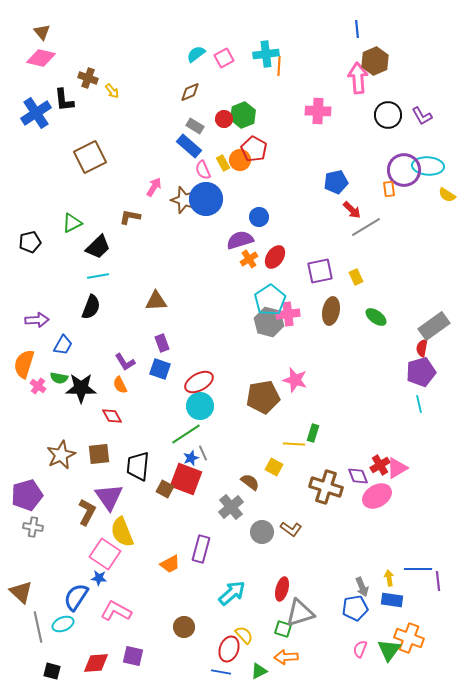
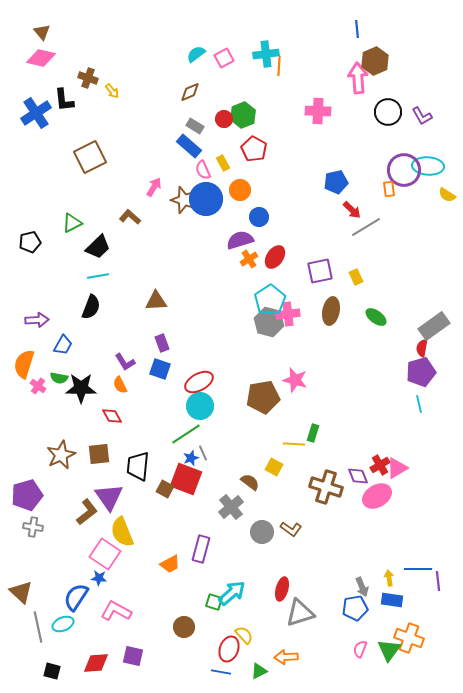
black circle at (388, 115): moved 3 px up
orange circle at (240, 160): moved 30 px down
brown L-shape at (130, 217): rotated 30 degrees clockwise
brown L-shape at (87, 512): rotated 24 degrees clockwise
green square at (283, 629): moved 69 px left, 27 px up
